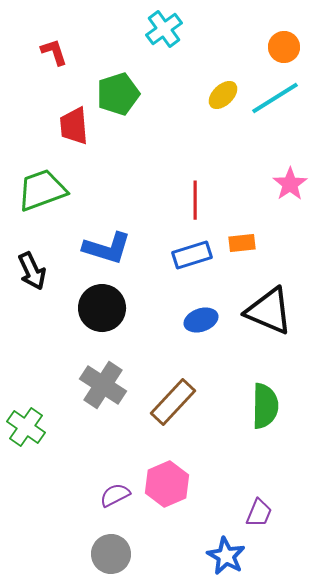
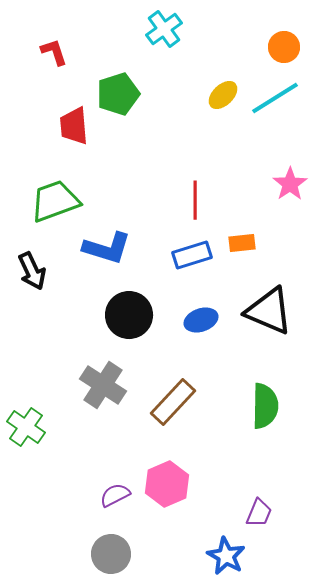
green trapezoid: moved 13 px right, 11 px down
black circle: moved 27 px right, 7 px down
